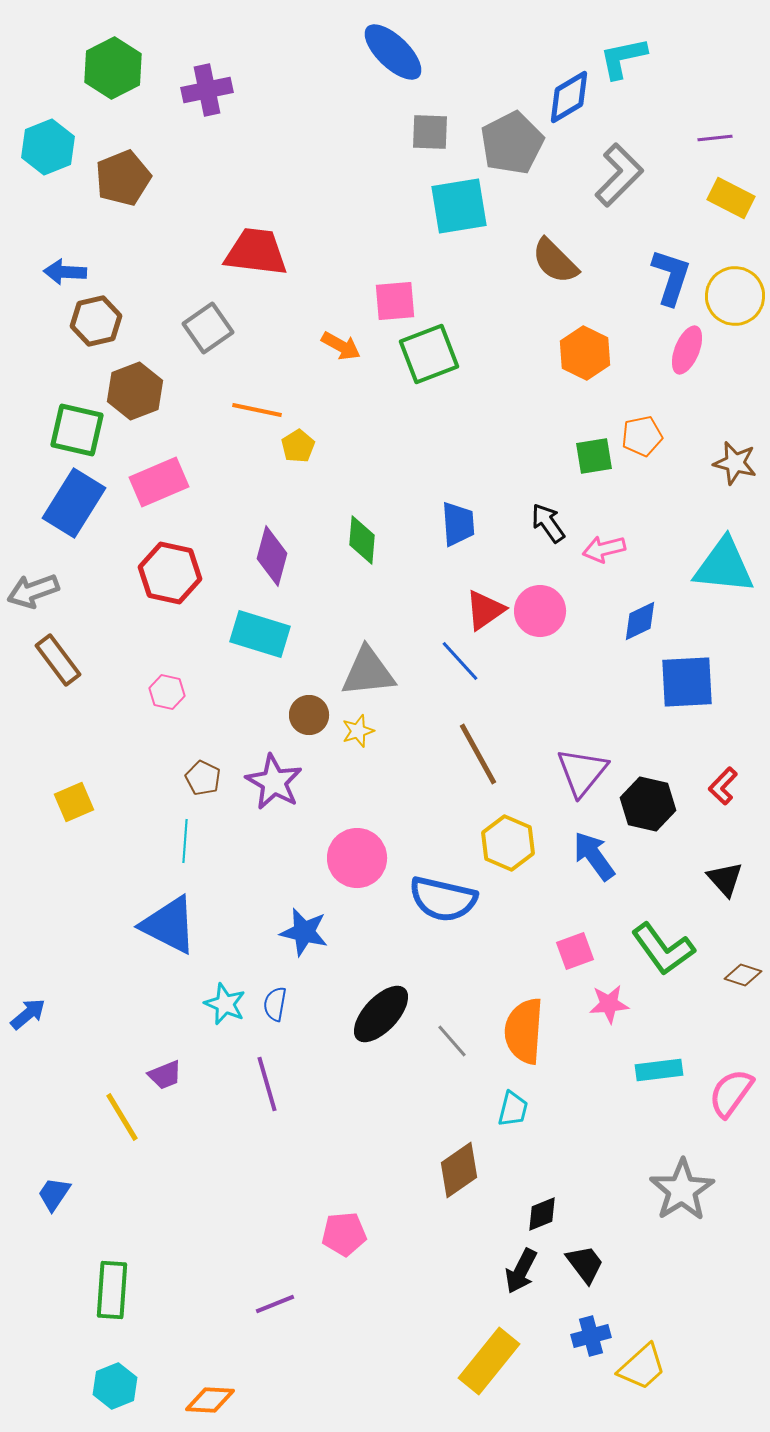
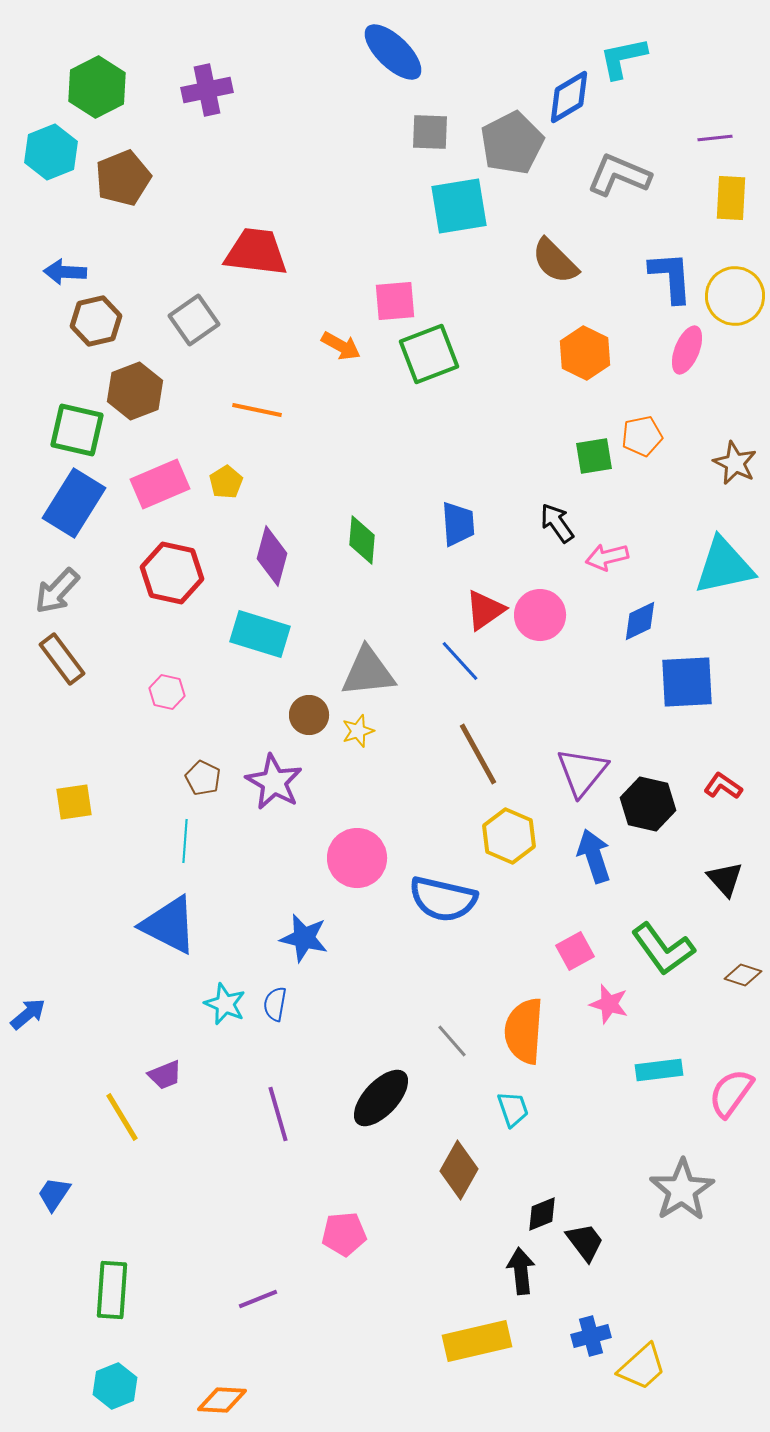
green hexagon at (113, 68): moved 16 px left, 19 px down
cyan hexagon at (48, 147): moved 3 px right, 5 px down
gray L-shape at (619, 175): rotated 112 degrees counterclockwise
yellow rectangle at (731, 198): rotated 66 degrees clockwise
blue L-shape at (671, 277): rotated 22 degrees counterclockwise
gray square at (208, 328): moved 14 px left, 8 px up
yellow pentagon at (298, 446): moved 72 px left, 36 px down
brown star at (735, 463): rotated 12 degrees clockwise
pink rectangle at (159, 482): moved 1 px right, 2 px down
black arrow at (548, 523): moved 9 px right
pink arrow at (604, 549): moved 3 px right, 8 px down
cyan triangle at (724, 566): rotated 18 degrees counterclockwise
red hexagon at (170, 573): moved 2 px right
gray arrow at (33, 591): moved 24 px right; rotated 27 degrees counterclockwise
pink circle at (540, 611): moved 4 px down
brown rectangle at (58, 660): moved 4 px right, 1 px up
red L-shape at (723, 786): rotated 81 degrees clockwise
yellow square at (74, 802): rotated 15 degrees clockwise
yellow hexagon at (508, 843): moved 1 px right, 7 px up
blue arrow at (594, 856): rotated 18 degrees clockwise
blue star at (304, 932): moved 6 px down
pink square at (575, 951): rotated 9 degrees counterclockwise
pink star at (609, 1004): rotated 21 degrees clockwise
black ellipse at (381, 1014): moved 84 px down
purple line at (267, 1084): moved 11 px right, 30 px down
cyan trapezoid at (513, 1109): rotated 33 degrees counterclockwise
brown diamond at (459, 1170): rotated 26 degrees counterclockwise
black trapezoid at (585, 1264): moved 22 px up
black arrow at (521, 1271): rotated 147 degrees clockwise
purple line at (275, 1304): moved 17 px left, 5 px up
yellow rectangle at (489, 1361): moved 12 px left, 20 px up; rotated 38 degrees clockwise
orange diamond at (210, 1400): moved 12 px right
